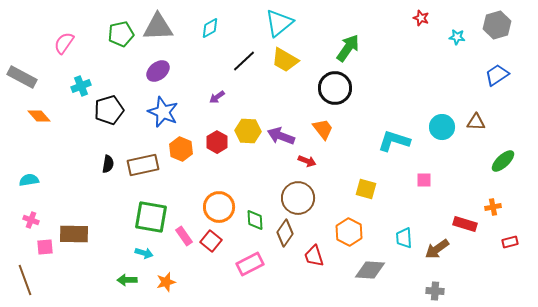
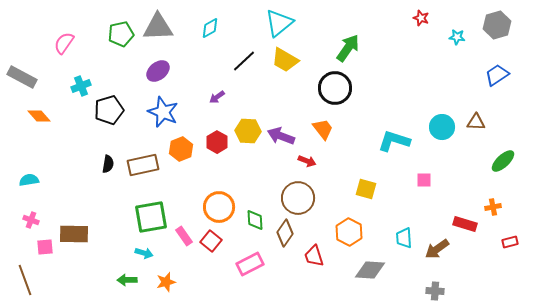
orange hexagon at (181, 149): rotated 15 degrees clockwise
green square at (151, 217): rotated 20 degrees counterclockwise
